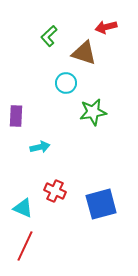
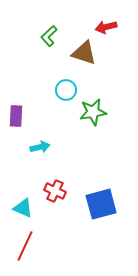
cyan circle: moved 7 px down
